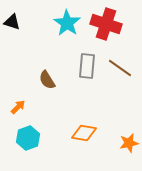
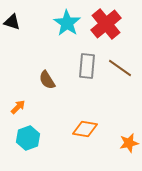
red cross: rotated 32 degrees clockwise
orange diamond: moved 1 px right, 4 px up
